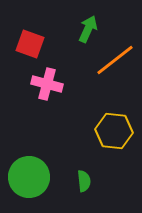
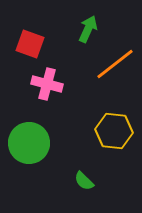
orange line: moved 4 px down
green circle: moved 34 px up
green semicircle: rotated 140 degrees clockwise
